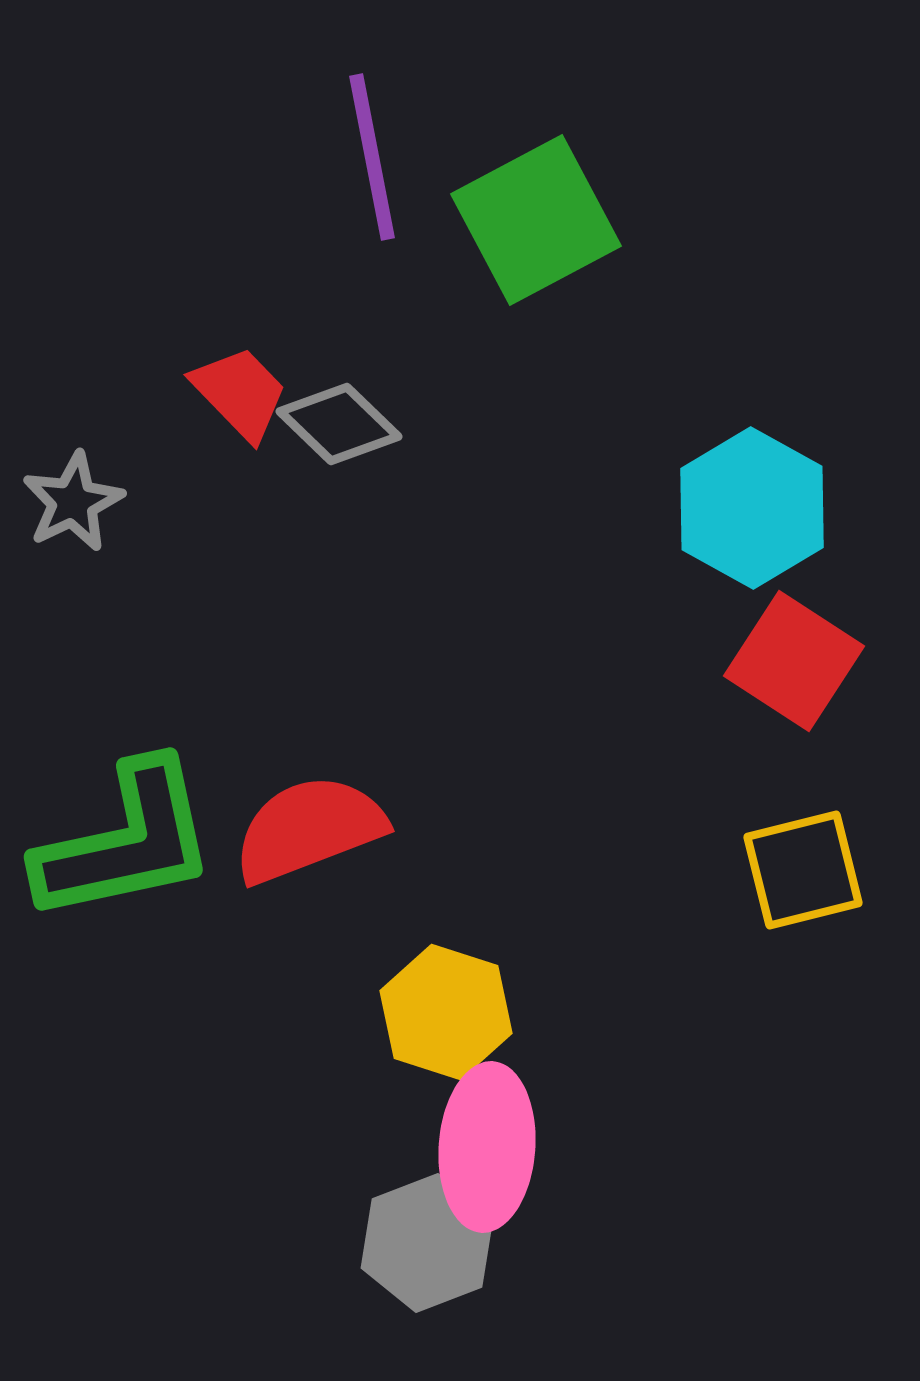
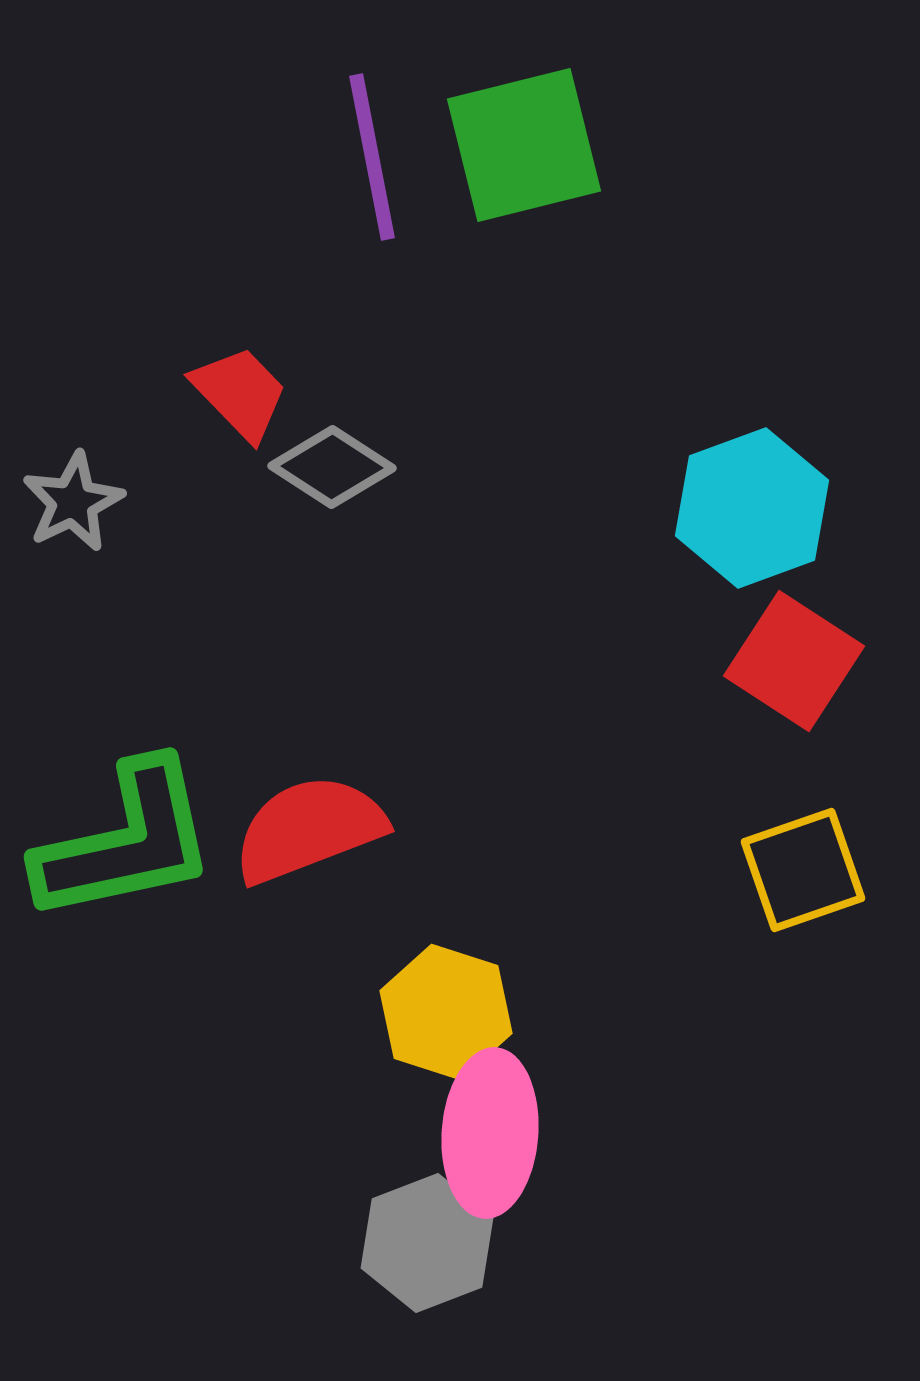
green square: moved 12 px left, 75 px up; rotated 14 degrees clockwise
gray diamond: moved 7 px left, 43 px down; rotated 11 degrees counterclockwise
cyan hexagon: rotated 11 degrees clockwise
yellow square: rotated 5 degrees counterclockwise
pink ellipse: moved 3 px right, 14 px up
